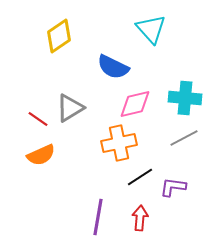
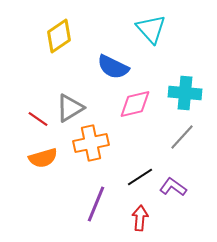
cyan cross: moved 5 px up
gray line: moved 2 px left, 1 px up; rotated 20 degrees counterclockwise
orange cross: moved 28 px left
orange semicircle: moved 2 px right, 3 px down; rotated 8 degrees clockwise
purple L-shape: rotated 28 degrees clockwise
purple line: moved 2 px left, 13 px up; rotated 12 degrees clockwise
